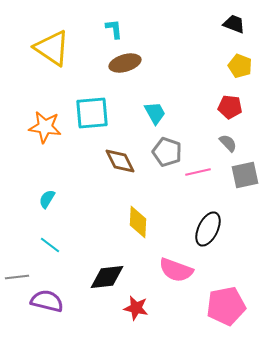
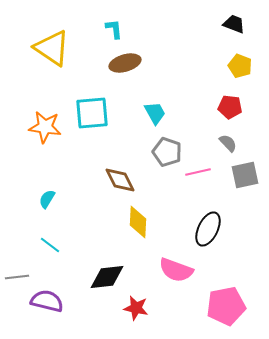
brown diamond: moved 19 px down
